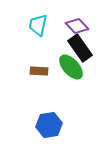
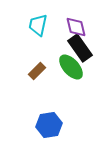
purple diamond: moved 1 px left, 1 px down; rotated 30 degrees clockwise
brown rectangle: moved 2 px left; rotated 48 degrees counterclockwise
